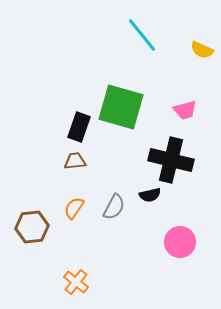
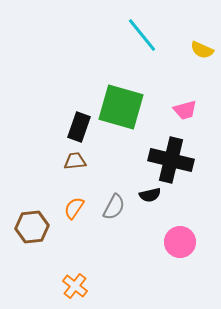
orange cross: moved 1 px left, 4 px down
